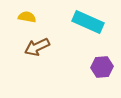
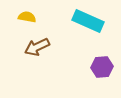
cyan rectangle: moved 1 px up
